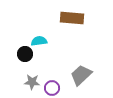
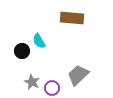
cyan semicircle: rotated 112 degrees counterclockwise
black circle: moved 3 px left, 3 px up
gray trapezoid: moved 3 px left
gray star: rotated 21 degrees clockwise
